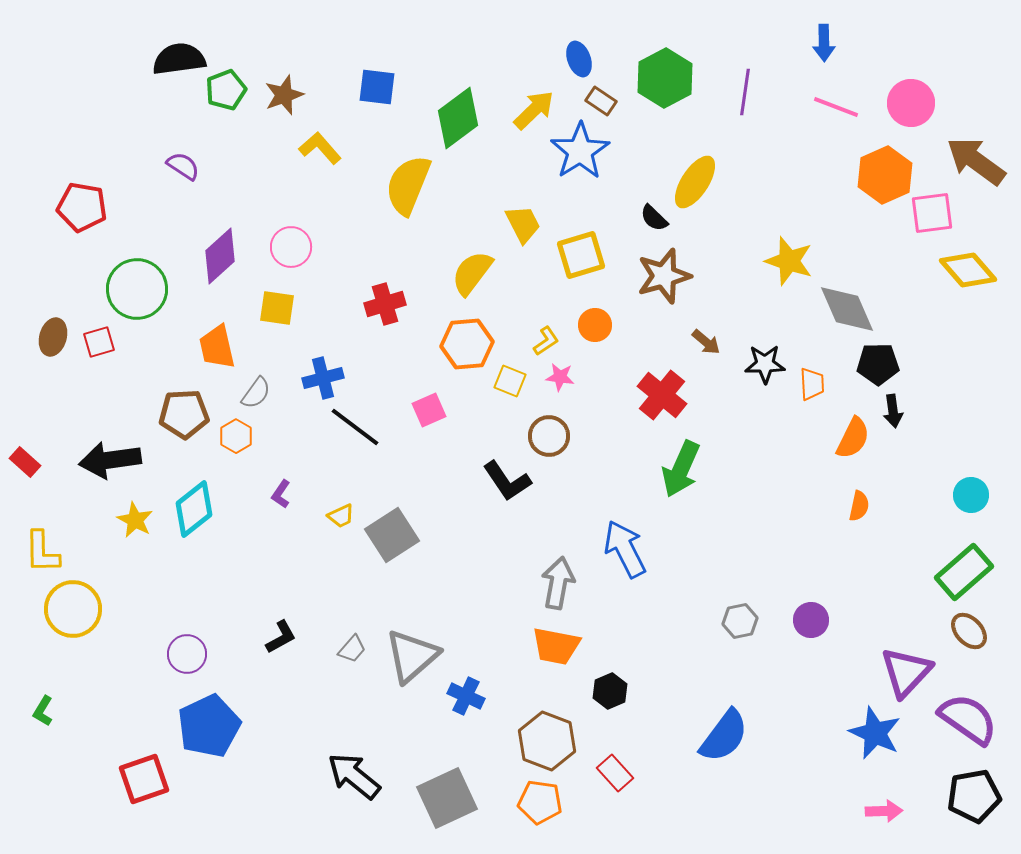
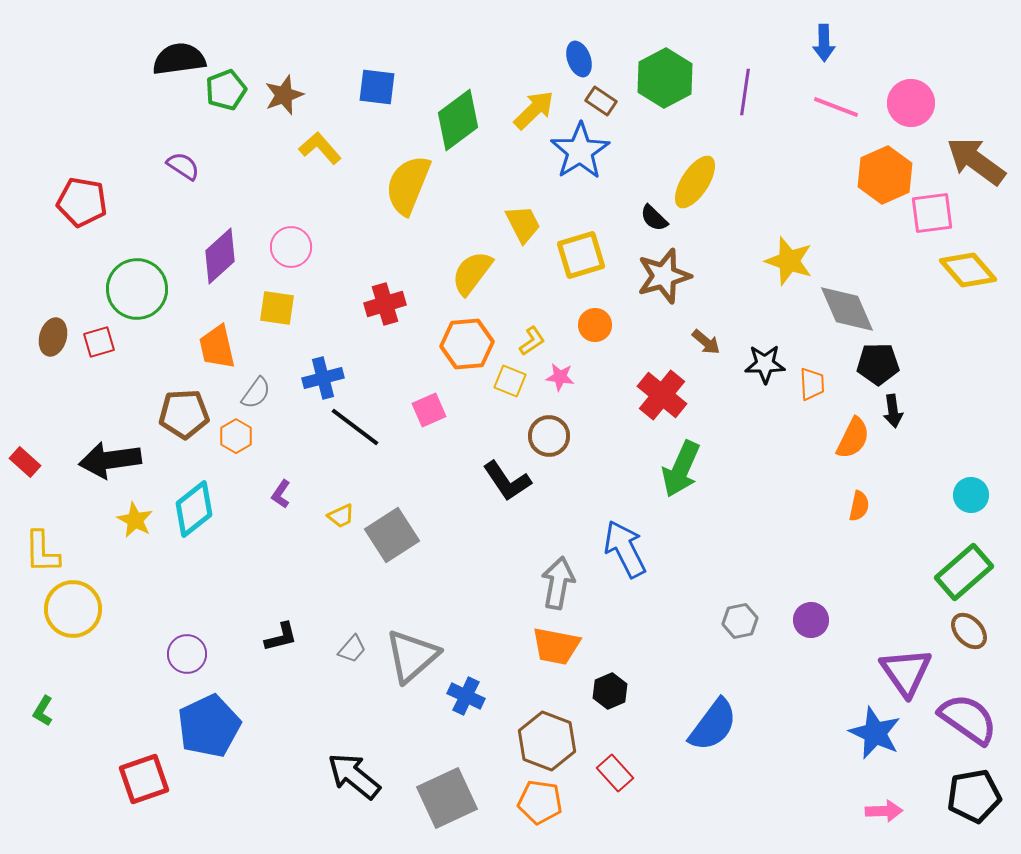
green diamond at (458, 118): moved 2 px down
red pentagon at (82, 207): moved 5 px up
yellow L-shape at (546, 341): moved 14 px left
black L-shape at (281, 637): rotated 15 degrees clockwise
purple triangle at (906, 672): rotated 18 degrees counterclockwise
blue semicircle at (724, 736): moved 11 px left, 11 px up
